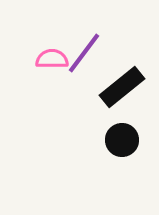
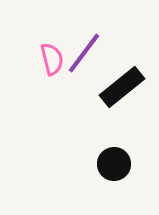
pink semicircle: rotated 76 degrees clockwise
black circle: moved 8 px left, 24 px down
